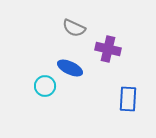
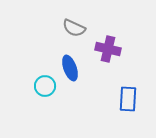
blue ellipse: rotated 45 degrees clockwise
